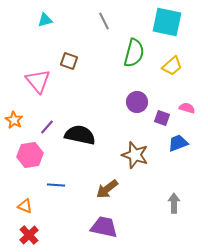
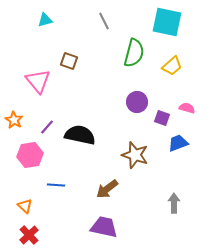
orange triangle: rotated 21 degrees clockwise
